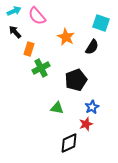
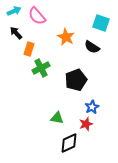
black arrow: moved 1 px right, 1 px down
black semicircle: rotated 91 degrees clockwise
green triangle: moved 10 px down
